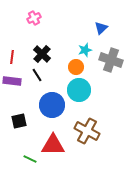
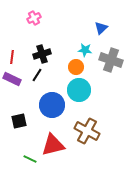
cyan star: rotated 24 degrees clockwise
black cross: rotated 30 degrees clockwise
black line: rotated 64 degrees clockwise
purple rectangle: moved 2 px up; rotated 18 degrees clockwise
red triangle: rotated 15 degrees counterclockwise
